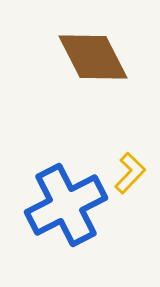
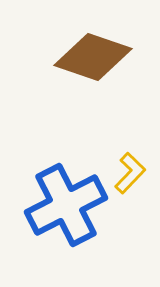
brown diamond: rotated 44 degrees counterclockwise
